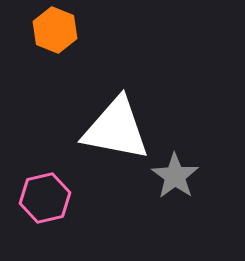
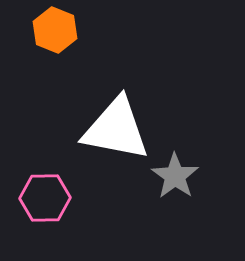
pink hexagon: rotated 12 degrees clockwise
